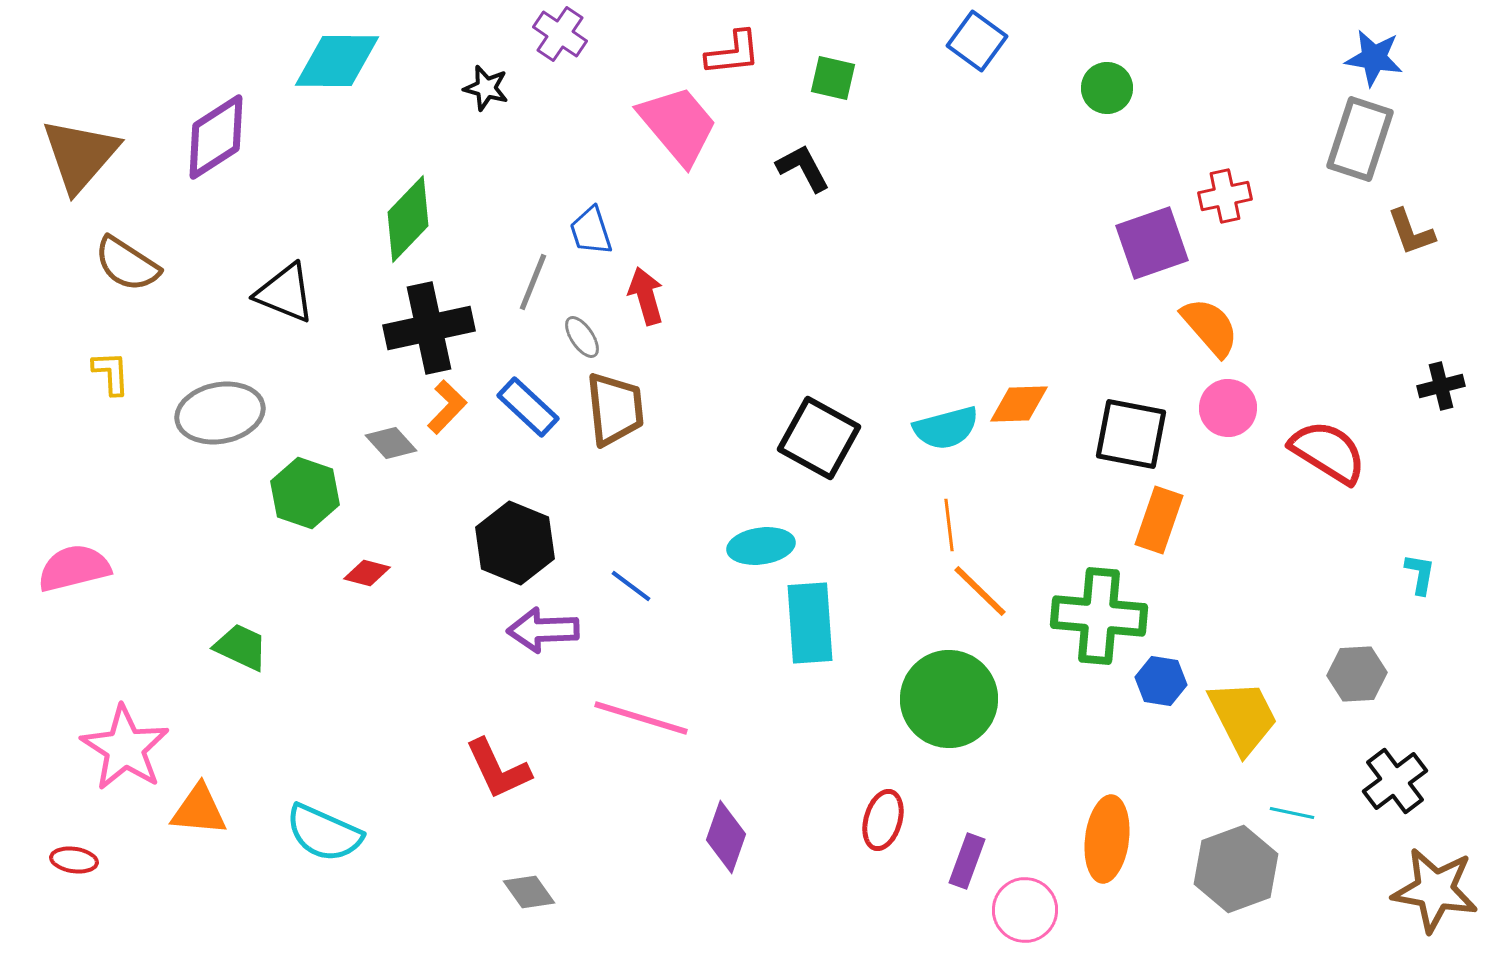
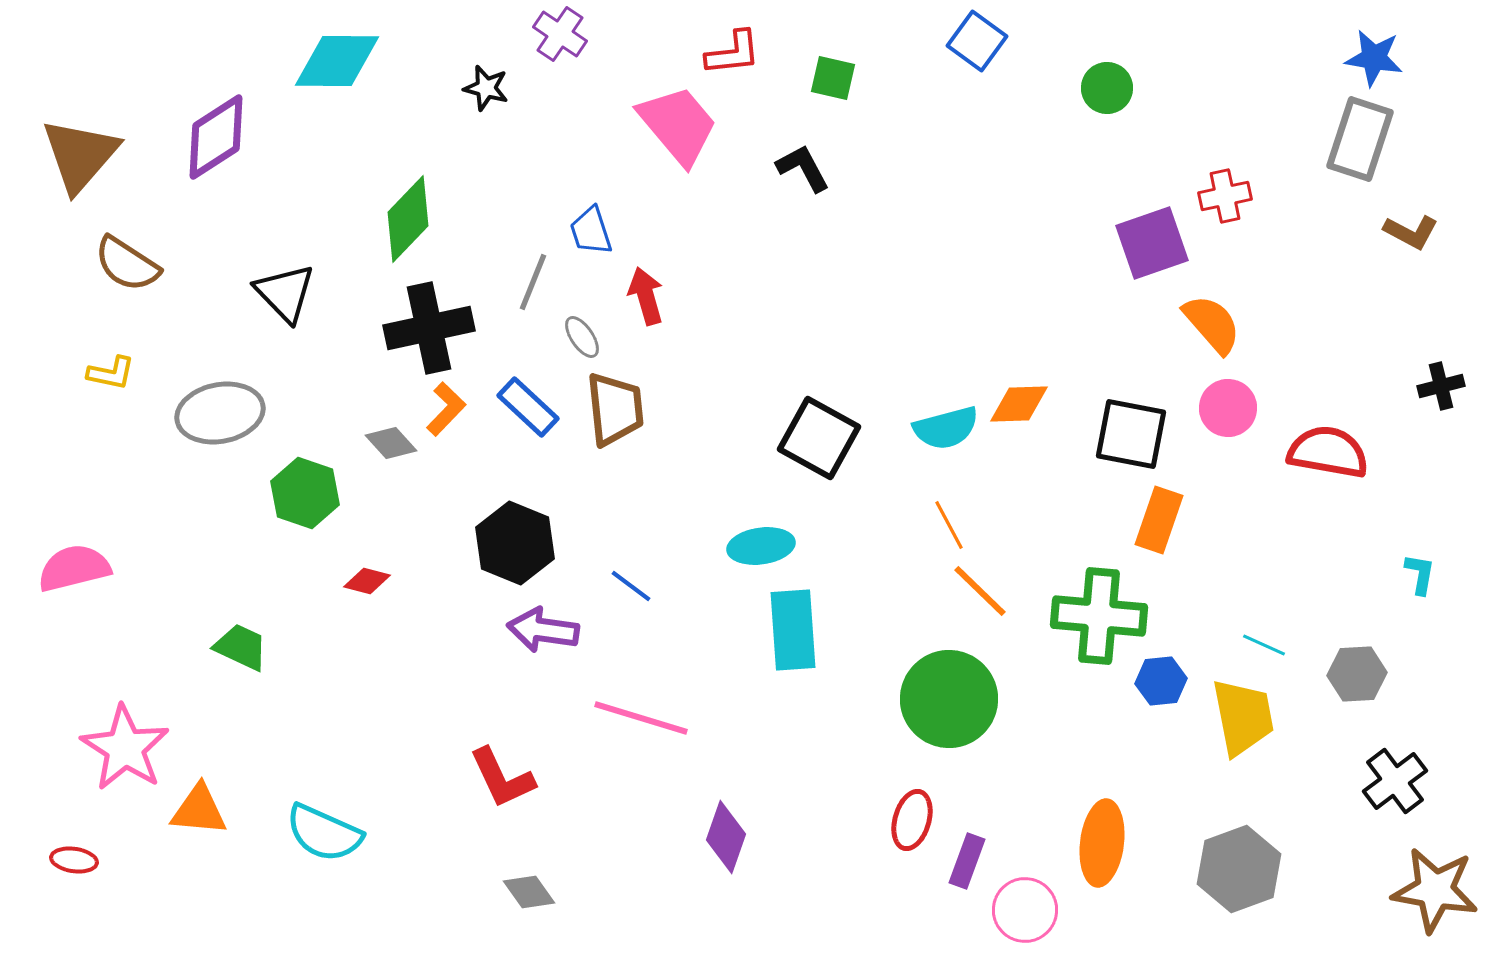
brown L-shape at (1411, 232): rotated 42 degrees counterclockwise
black triangle at (285, 293): rotated 24 degrees clockwise
orange semicircle at (1210, 327): moved 2 px right, 3 px up
yellow L-shape at (111, 373): rotated 105 degrees clockwise
orange L-shape at (447, 407): moved 1 px left, 2 px down
red semicircle at (1328, 452): rotated 22 degrees counterclockwise
orange line at (949, 525): rotated 21 degrees counterclockwise
red diamond at (367, 573): moved 8 px down
cyan rectangle at (810, 623): moved 17 px left, 7 px down
purple arrow at (543, 630): rotated 10 degrees clockwise
blue hexagon at (1161, 681): rotated 15 degrees counterclockwise
yellow trapezoid at (1243, 717): rotated 16 degrees clockwise
red L-shape at (498, 769): moved 4 px right, 9 px down
cyan line at (1292, 813): moved 28 px left, 168 px up; rotated 12 degrees clockwise
red ellipse at (883, 820): moved 29 px right
orange ellipse at (1107, 839): moved 5 px left, 4 px down
gray hexagon at (1236, 869): moved 3 px right
